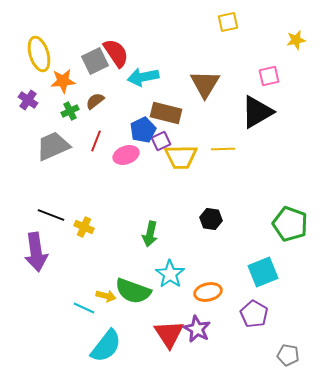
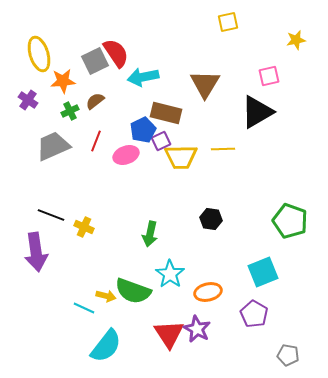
green pentagon: moved 3 px up
